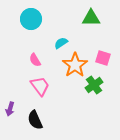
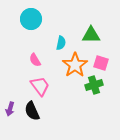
green triangle: moved 17 px down
cyan semicircle: rotated 136 degrees clockwise
pink square: moved 2 px left, 5 px down
green cross: rotated 18 degrees clockwise
black semicircle: moved 3 px left, 9 px up
